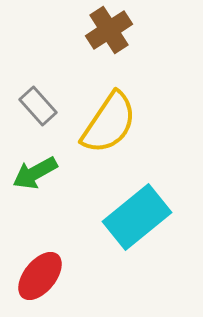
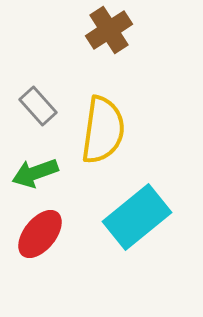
yellow semicircle: moved 6 px left, 7 px down; rotated 26 degrees counterclockwise
green arrow: rotated 9 degrees clockwise
red ellipse: moved 42 px up
